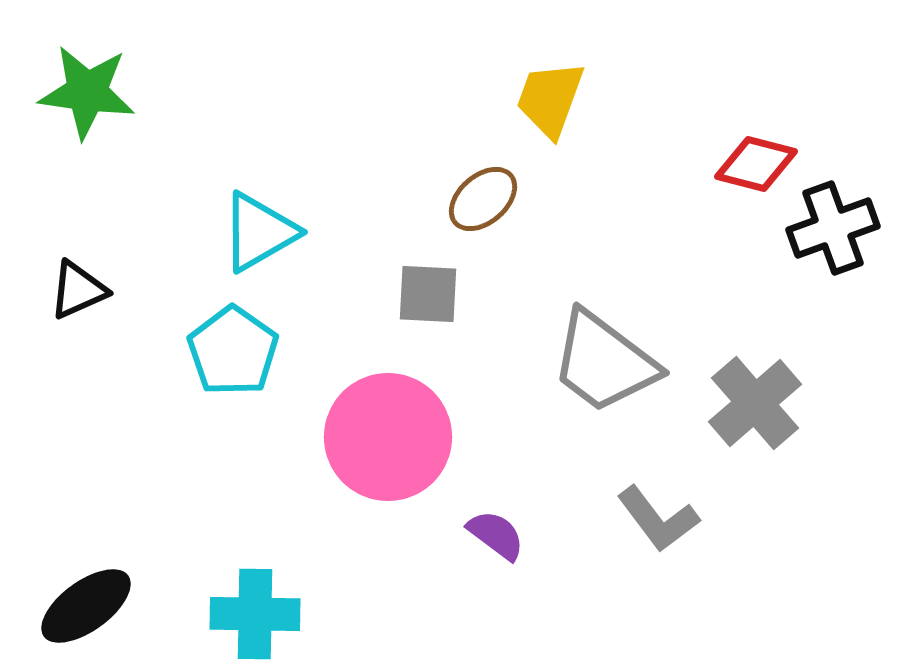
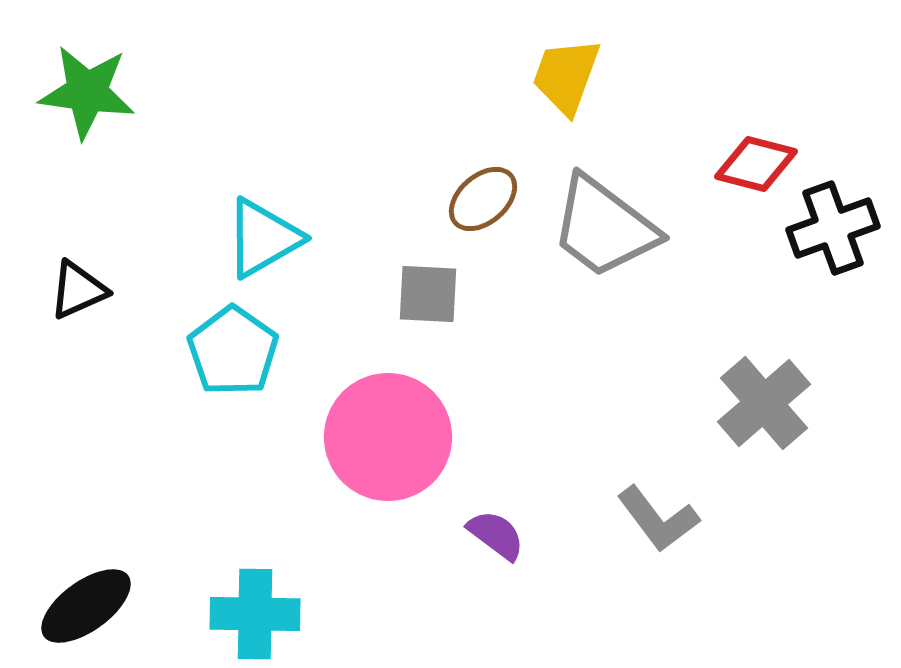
yellow trapezoid: moved 16 px right, 23 px up
cyan triangle: moved 4 px right, 6 px down
gray trapezoid: moved 135 px up
gray cross: moved 9 px right
